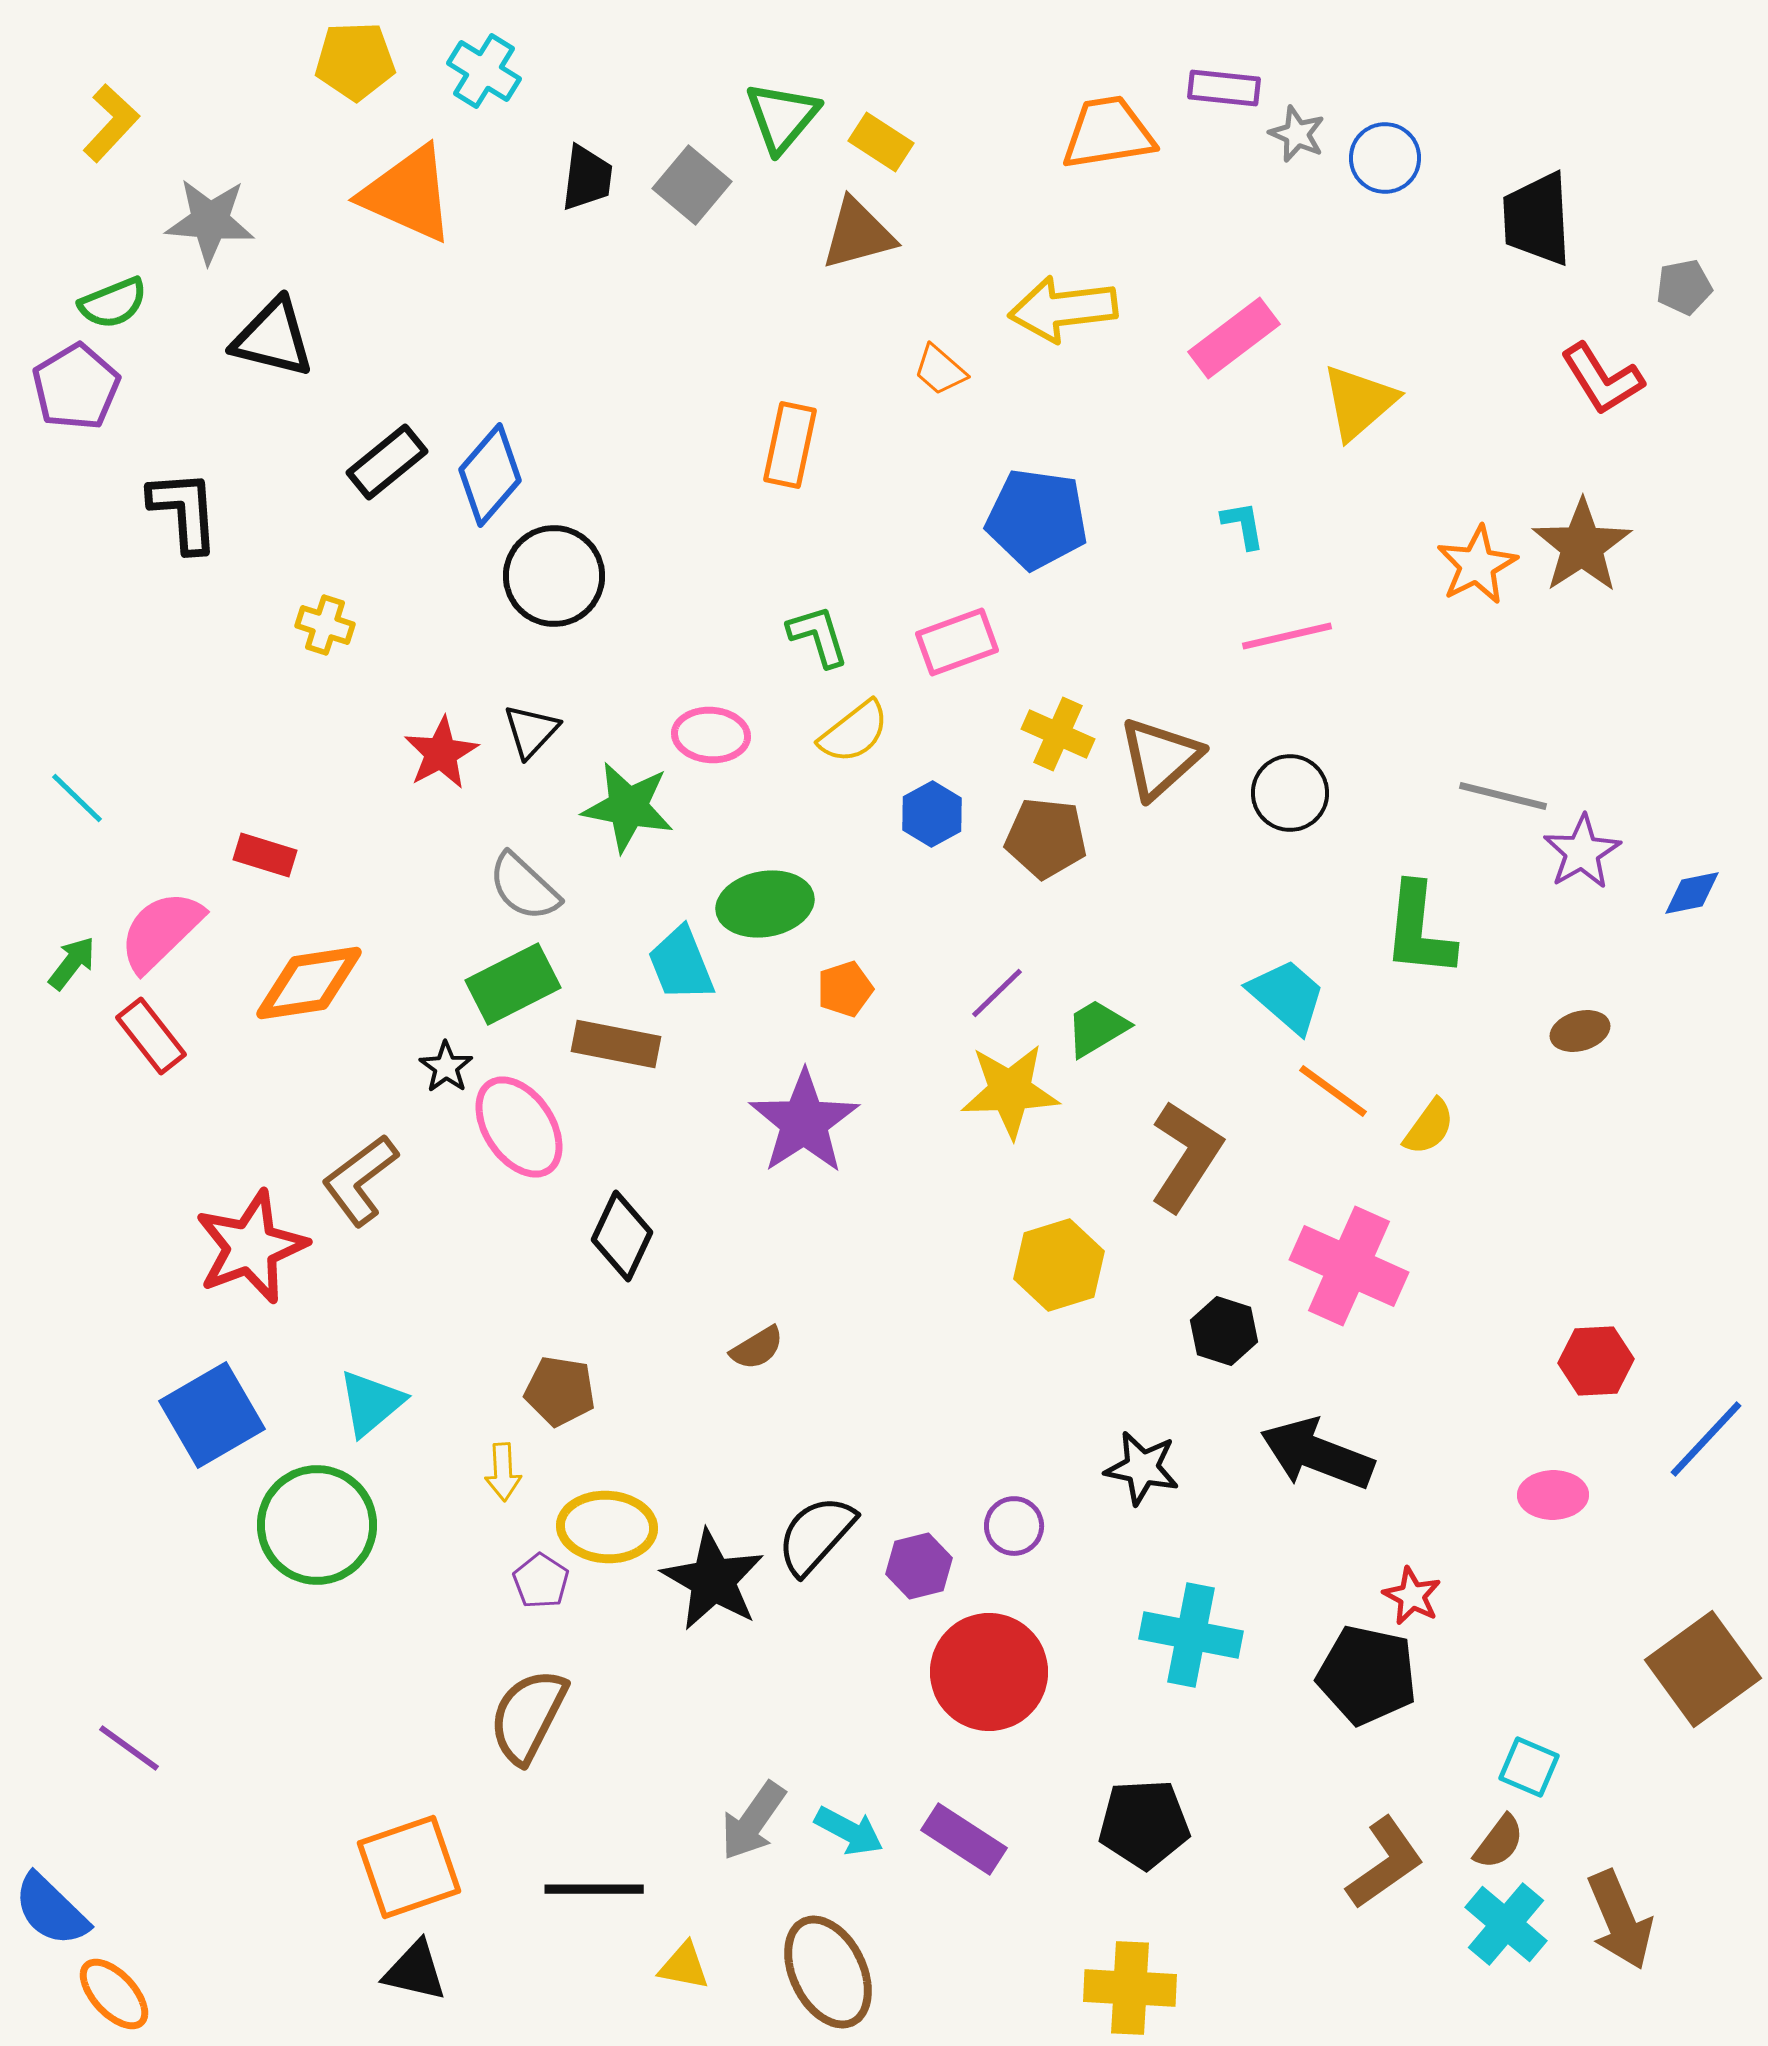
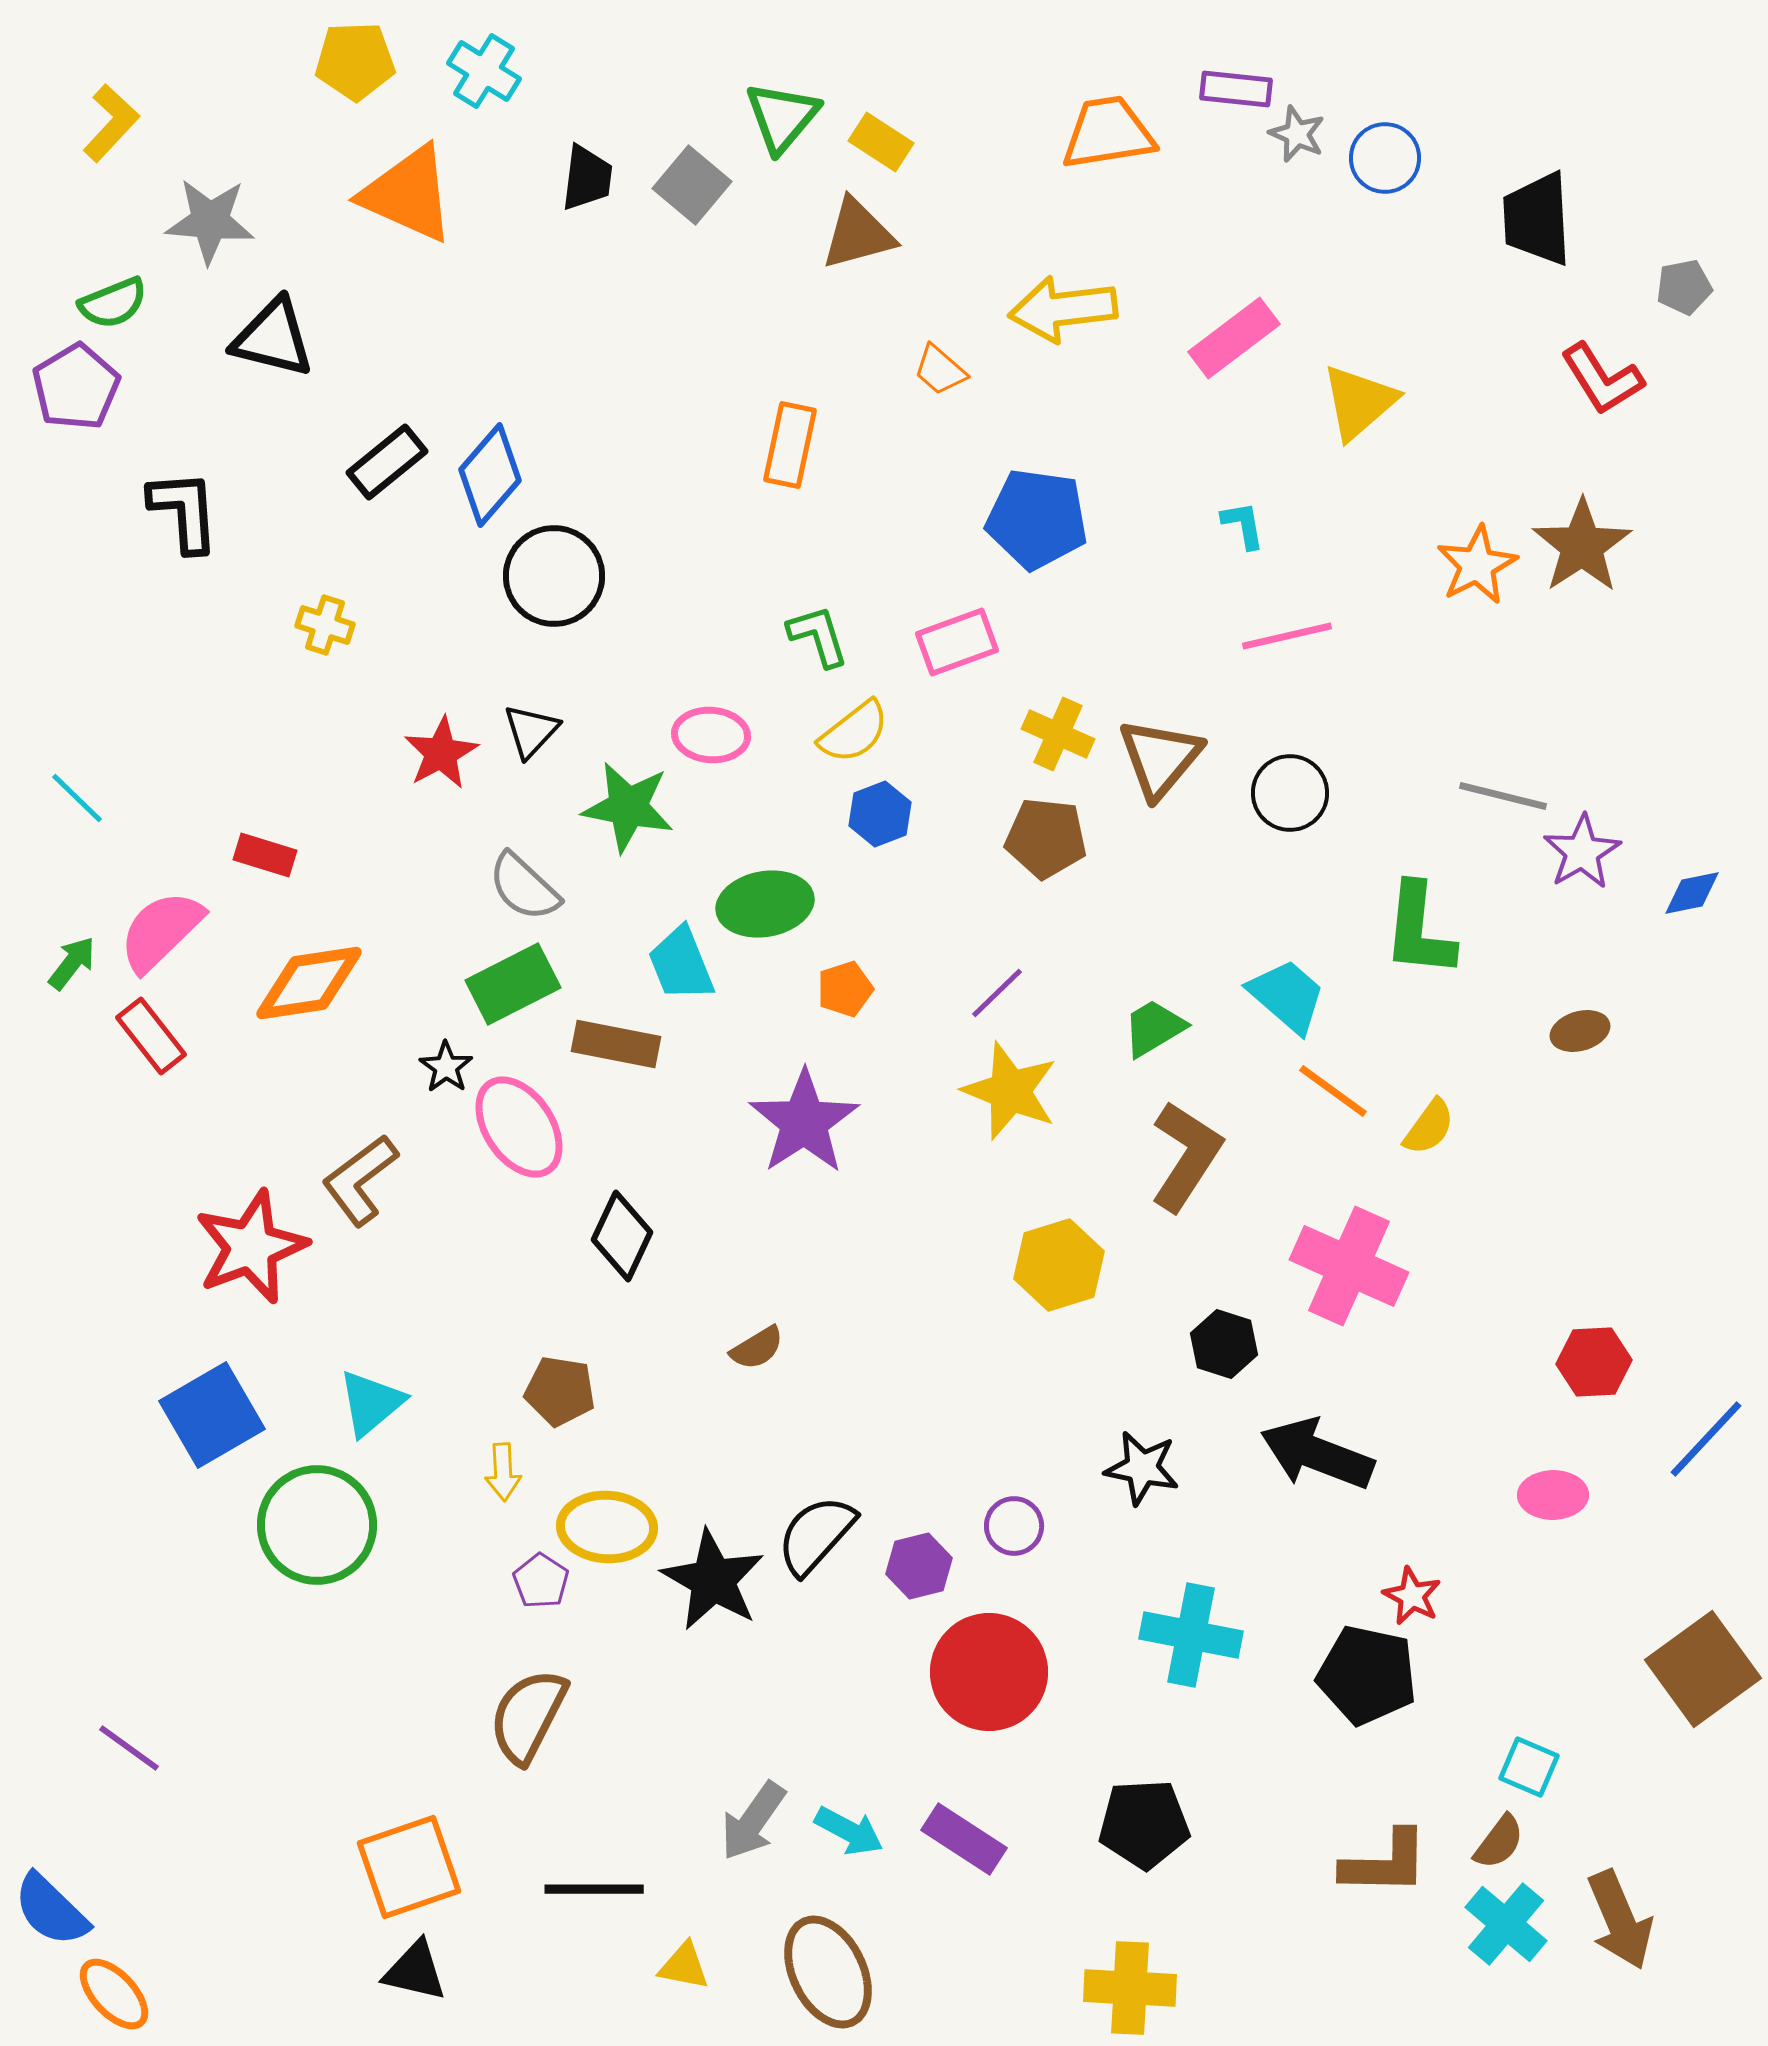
purple rectangle at (1224, 88): moved 12 px right, 1 px down
brown triangle at (1160, 758): rotated 8 degrees counterclockwise
blue hexagon at (932, 814): moved 52 px left; rotated 8 degrees clockwise
green trapezoid at (1097, 1028): moved 57 px right
yellow star at (1010, 1091): rotated 24 degrees clockwise
black hexagon at (1224, 1331): moved 13 px down
red hexagon at (1596, 1361): moved 2 px left, 1 px down
brown L-shape at (1385, 1863): rotated 36 degrees clockwise
